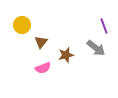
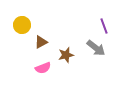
brown triangle: rotated 24 degrees clockwise
